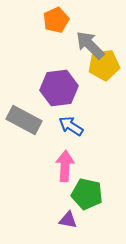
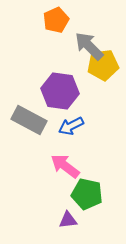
gray arrow: moved 1 px left, 1 px down
yellow pentagon: moved 1 px left
purple hexagon: moved 1 px right, 3 px down; rotated 15 degrees clockwise
gray rectangle: moved 5 px right
blue arrow: rotated 60 degrees counterclockwise
pink arrow: rotated 56 degrees counterclockwise
purple triangle: rotated 18 degrees counterclockwise
